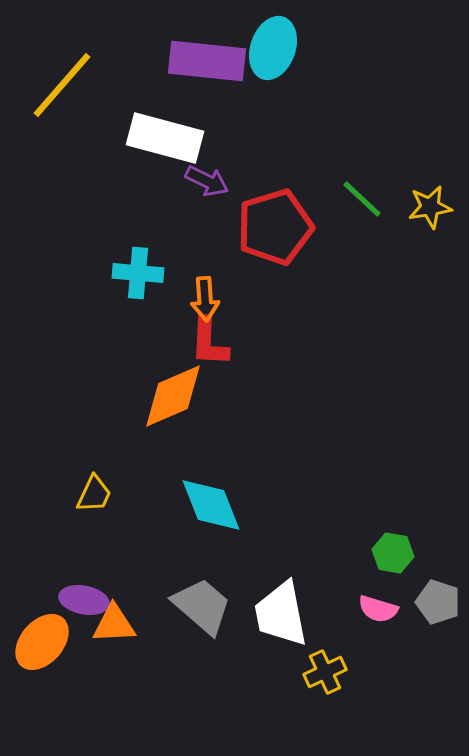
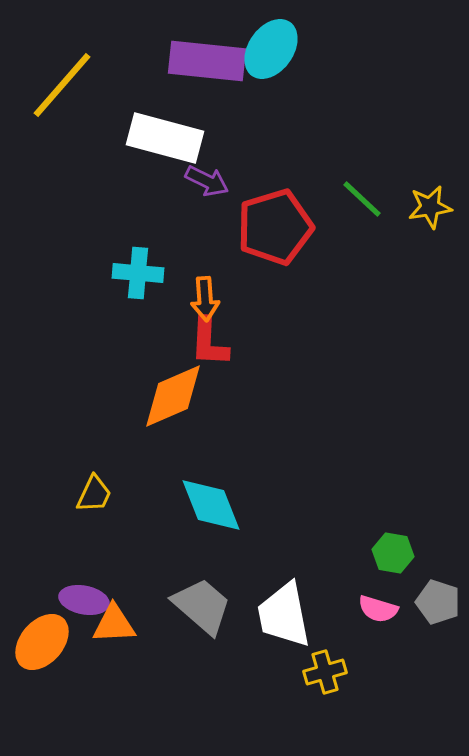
cyan ellipse: moved 2 px left, 1 px down; rotated 16 degrees clockwise
white trapezoid: moved 3 px right, 1 px down
yellow cross: rotated 9 degrees clockwise
